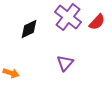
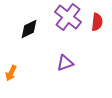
red semicircle: rotated 36 degrees counterclockwise
purple triangle: rotated 30 degrees clockwise
orange arrow: rotated 98 degrees clockwise
